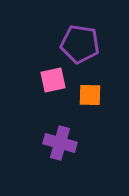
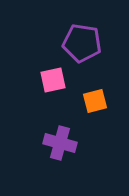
purple pentagon: moved 2 px right, 1 px up
orange square: moved 5 px right, 6 px down; rotated 15 degrees counterclockwise
